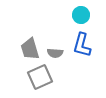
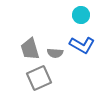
blue L-shape: rotated 75 degrees counterclockwise
gray square: moved 1 px left, 1 px down
